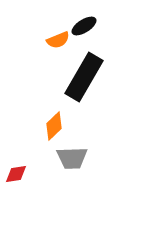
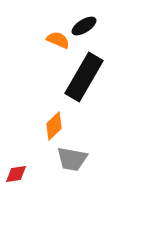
orange semicircle: rotated 135 degrees counterclockwise
gray trapezoid: moved 1 px down; rotated 12 degrees clockwise
